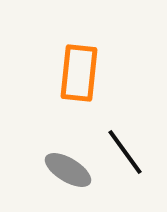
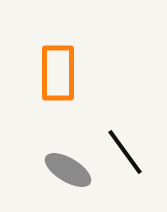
orange rectangle: moved 21 px left; rotated 6 degrees counterclockwise
